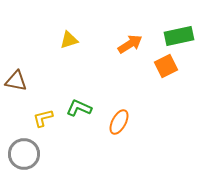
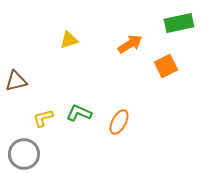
green rectangle: moved 13 px up
brown triangle: rotated 25 degrees counterclockwise
green L-shape: moved 5 px down
